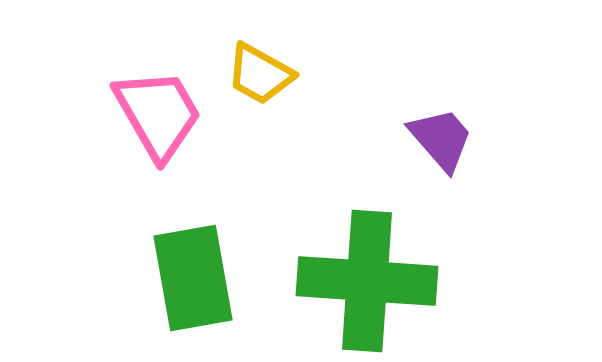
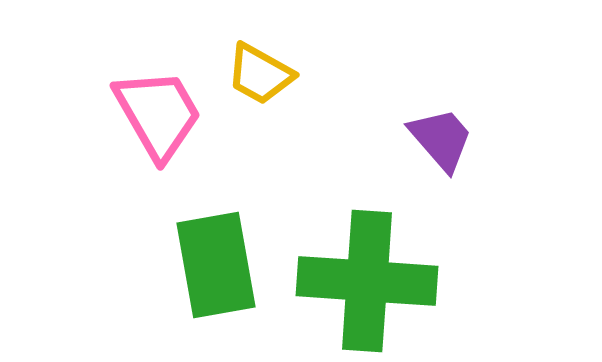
green rectangle: moved 23 px right, 13 px up
